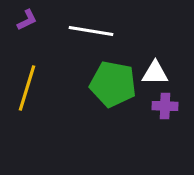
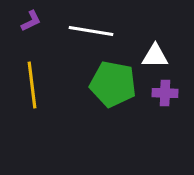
purple L-shape: moved 4 px right, 1 px down
white triangle: moved 17 px up
yellow line: moved 5 px right, 3 px up; rotated 24 degrees counterclockwise
purple cross: moved 13 px up
